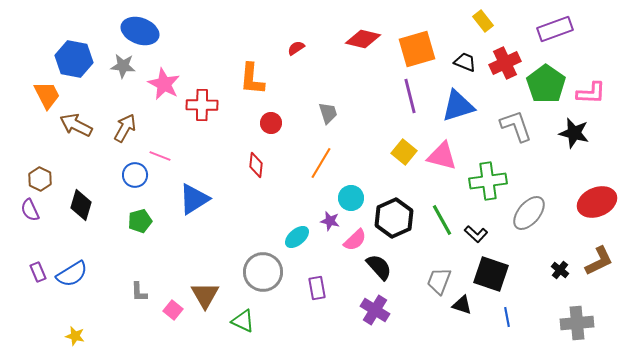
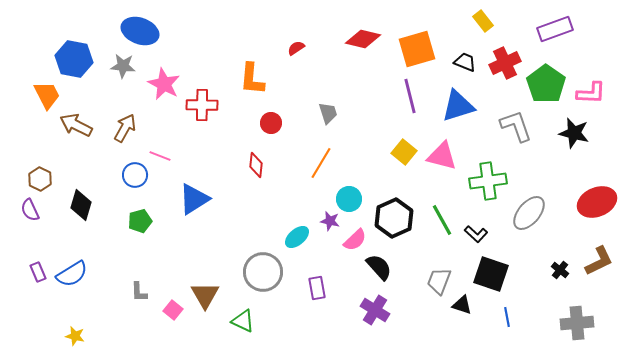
cyan circle at (351, 198): moved 2 px left, 1 px down
